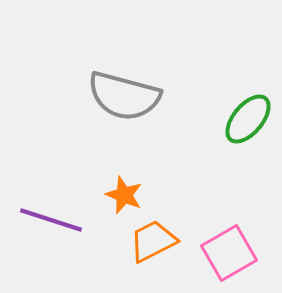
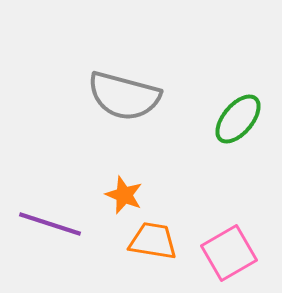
green ellipse: moved 10 px left
purple line: moved 1 px left, 4 px down
orange trapezoid: rotated 36 degrees clockwise
